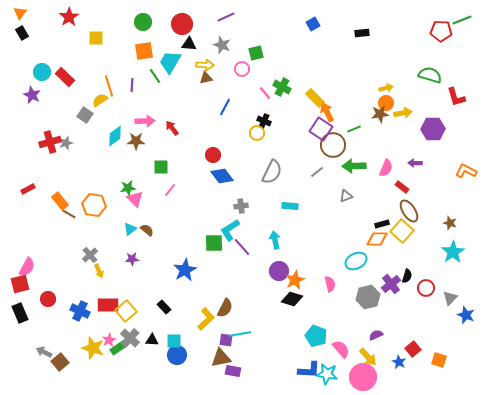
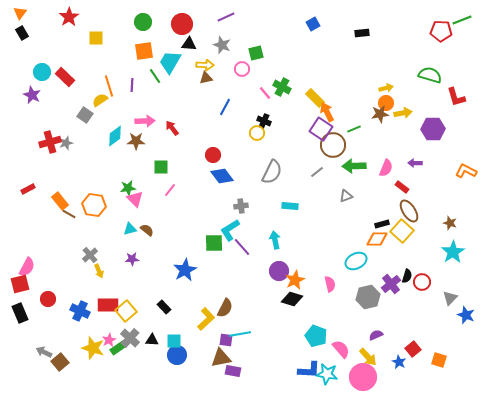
cyan triangle at (130, 229): rotated 24 degrees clockwise
red circle at (426, 288): moved 4 px left, 6 px up
